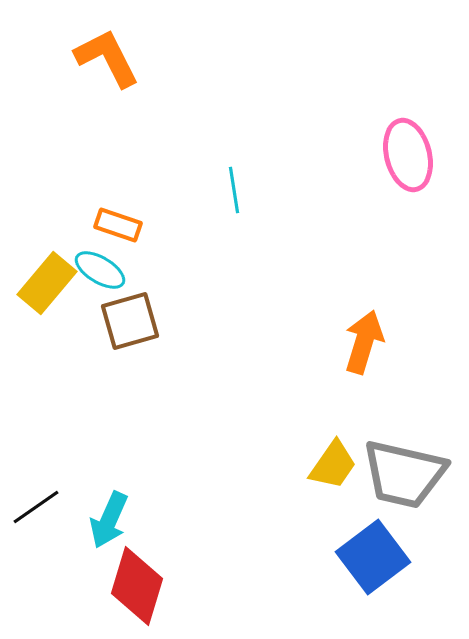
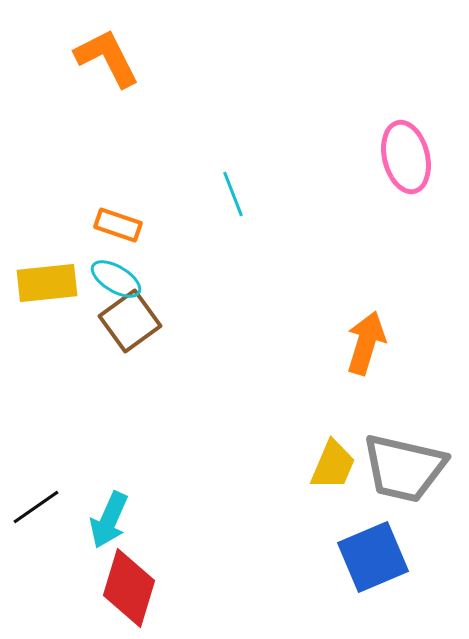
pink ellipse: moved 2 px left, 2 px down
cyan line: moved 1 px left, 4 px down; rotated 12 degrees counterclockwise
cyan ellipse: moved 16 px right, 9 px down
yellow rectangle: rotated 44 degrees clockwise
brown square: rotated 20 degrees counterclockwise
orange arrow: moved 2 px right, 1 px down
yellow trapezoid: rotated 12 degrees counterclockwise
gray trapezoid: moved 6 px up
blue square: rotated 14 degrees clockwise
red diamond: moved 8 px left, 2 px down
